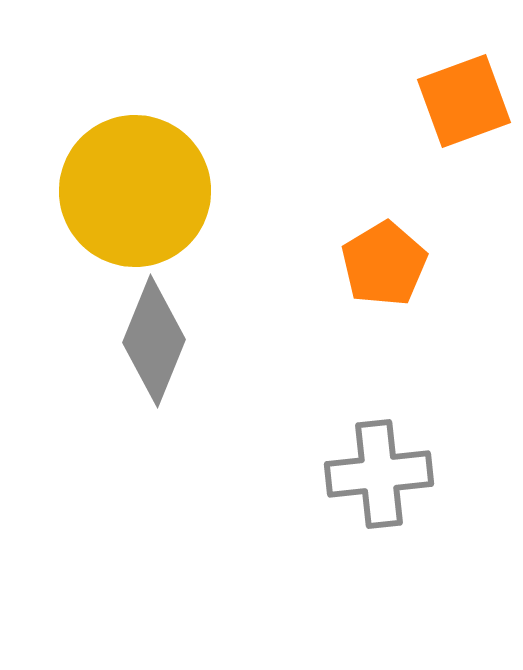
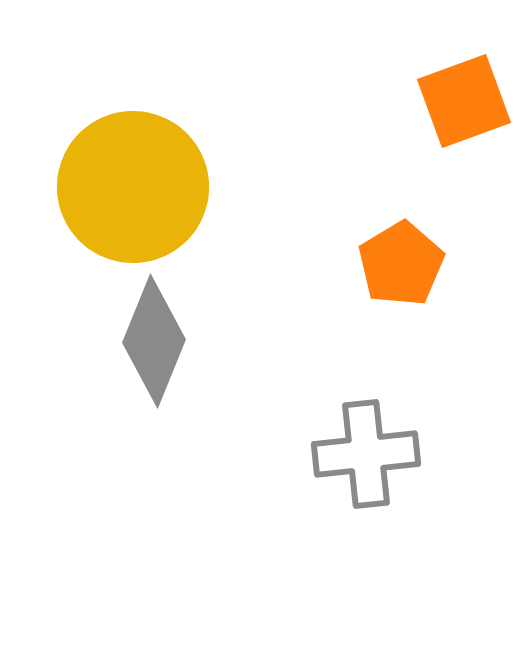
yellow circle: moved 2 px left, 4 px up
orange pentagon: moved 17 px right
gray cross: moved 13 px left, 20 px up
